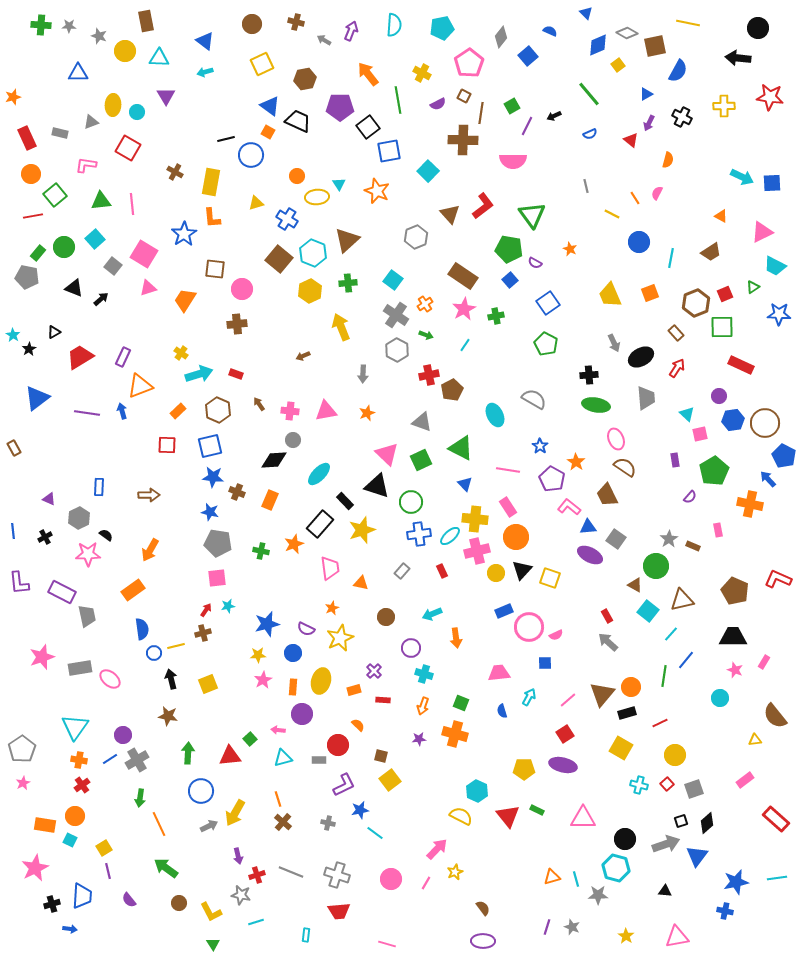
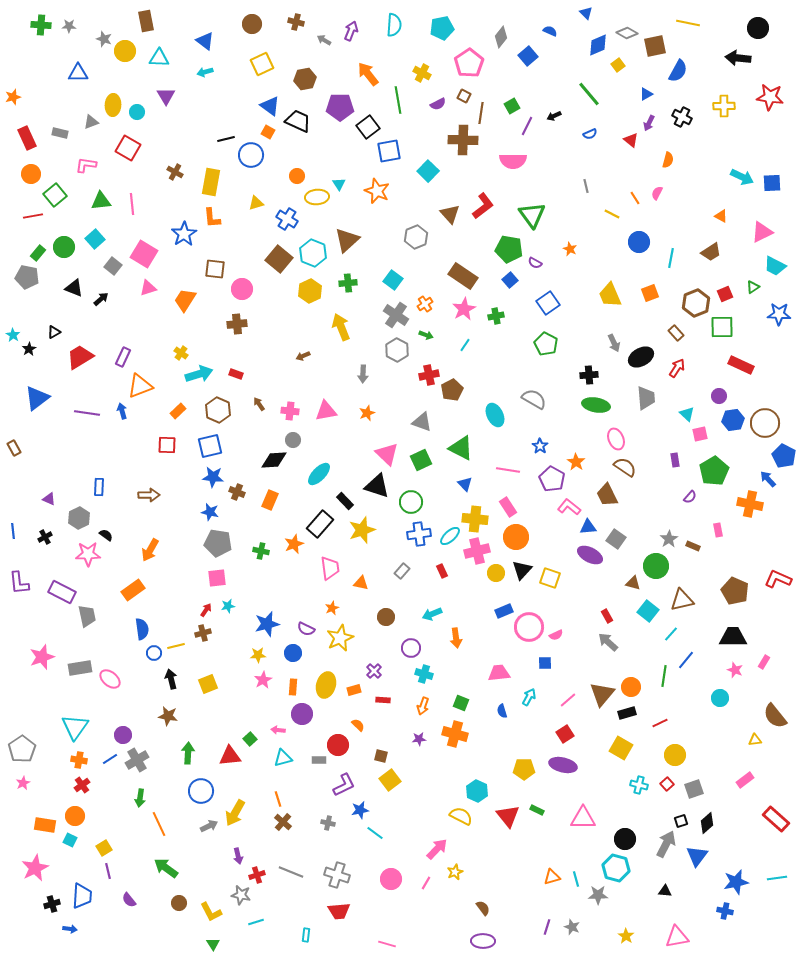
gray star at (99, 36): moved 5 px right, 3 px down
brown triangle at (635, 585): moved 2 px left, 2 px up; rotated 14 degrees counterclockwise
yellow ellipse at (321, 681): moved 5 px right, 4 px down
gray arrow at (666, 844): rotated 44 degrees counterclockwise
